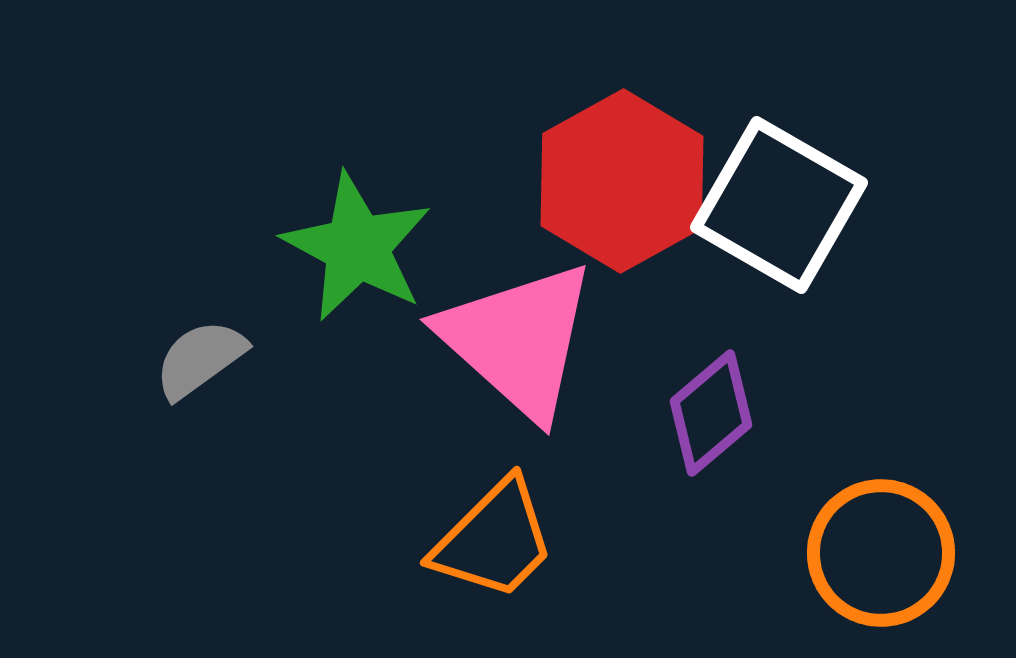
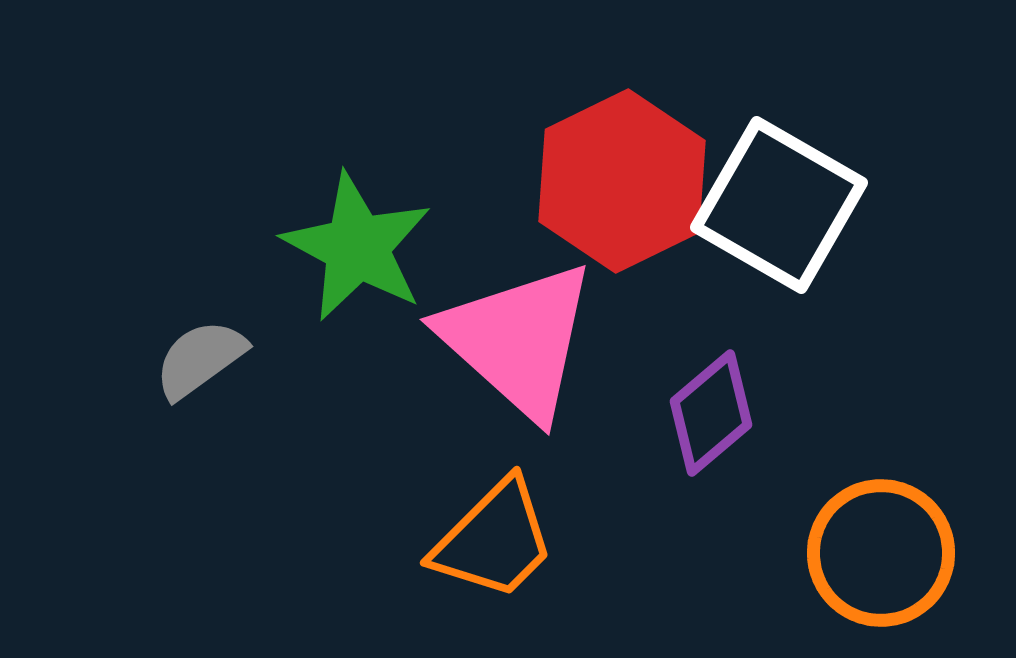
red hexagon: rotated 3 degrees clockwise
